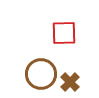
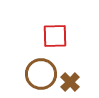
red square: moved 9 px left, 3 px down
